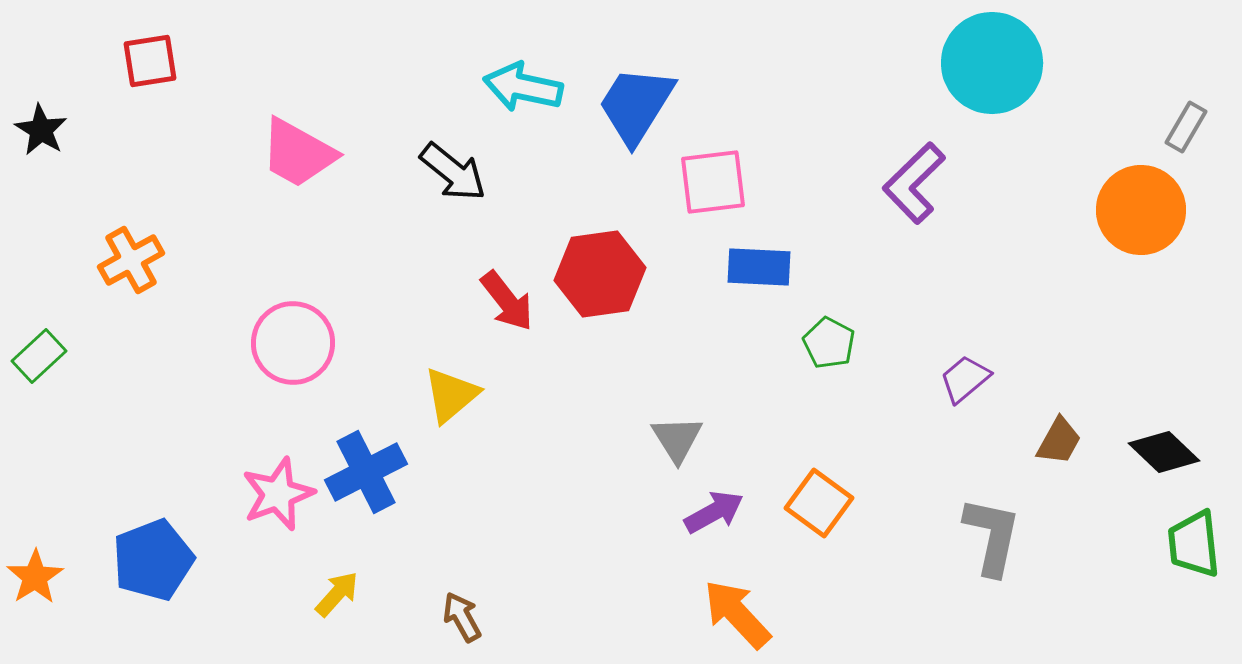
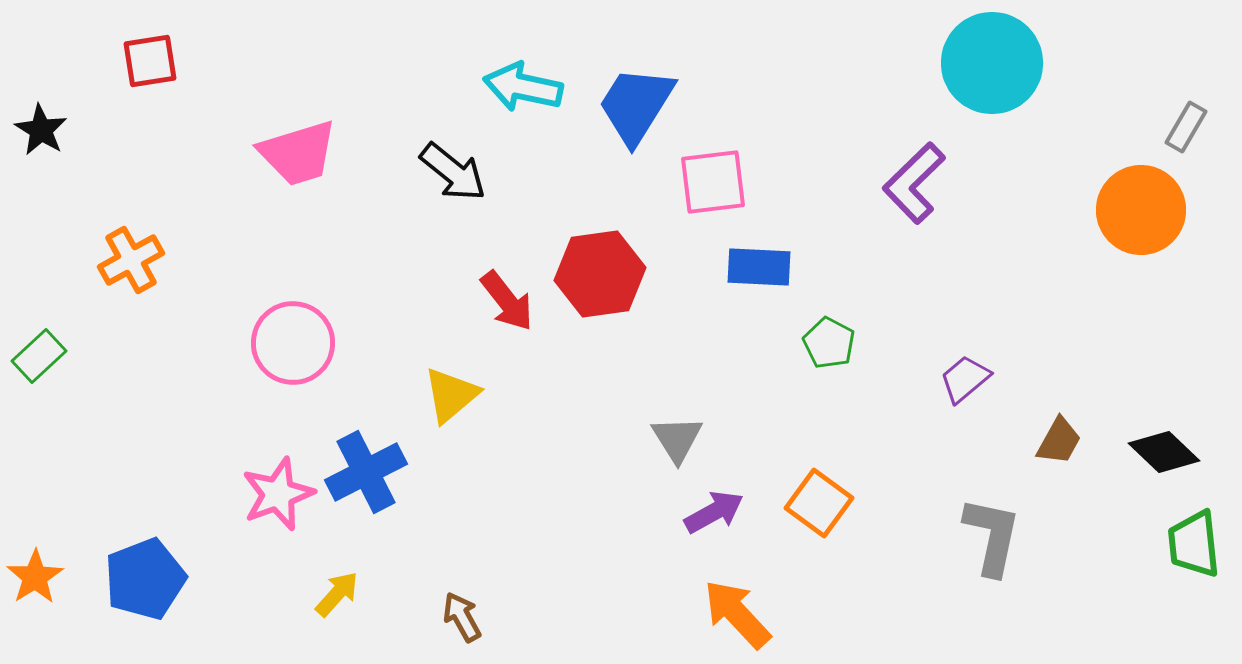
pink trapezoid: rotated 46 degrees counterclockwise
blue pentagon: moved 8 px left, 19 px down
